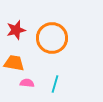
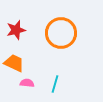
orange circle: moved 9 px right, 5 px up
orange trapezoid: rotated 15 degrees clockwise
